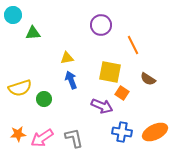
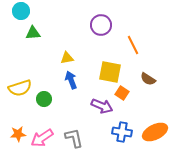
cyan circle: moved 8 px right, 4 px up
